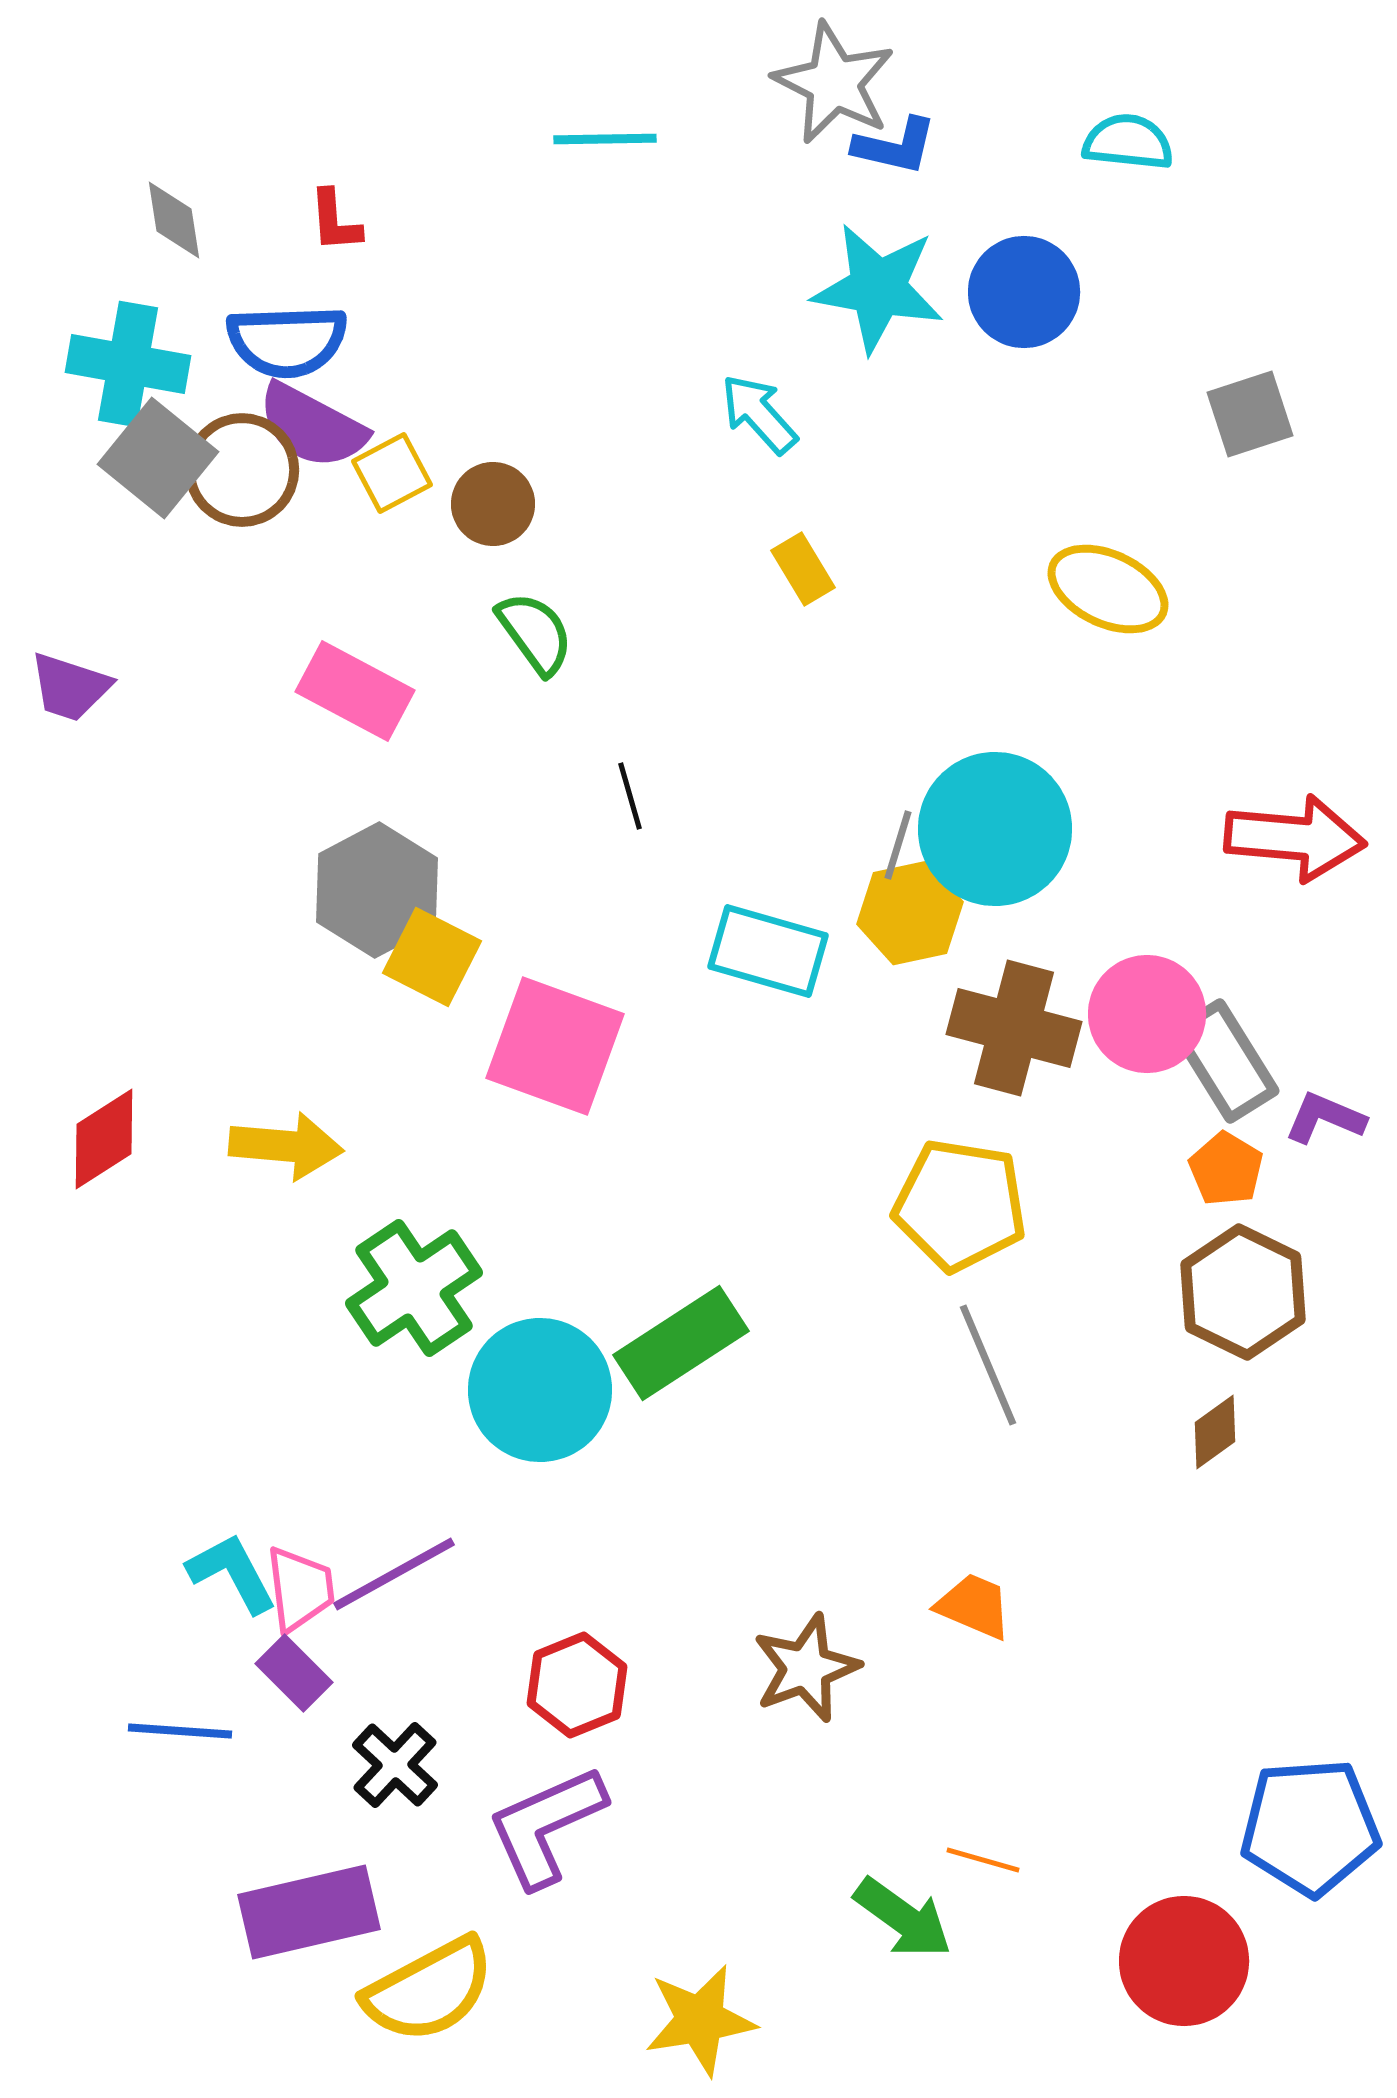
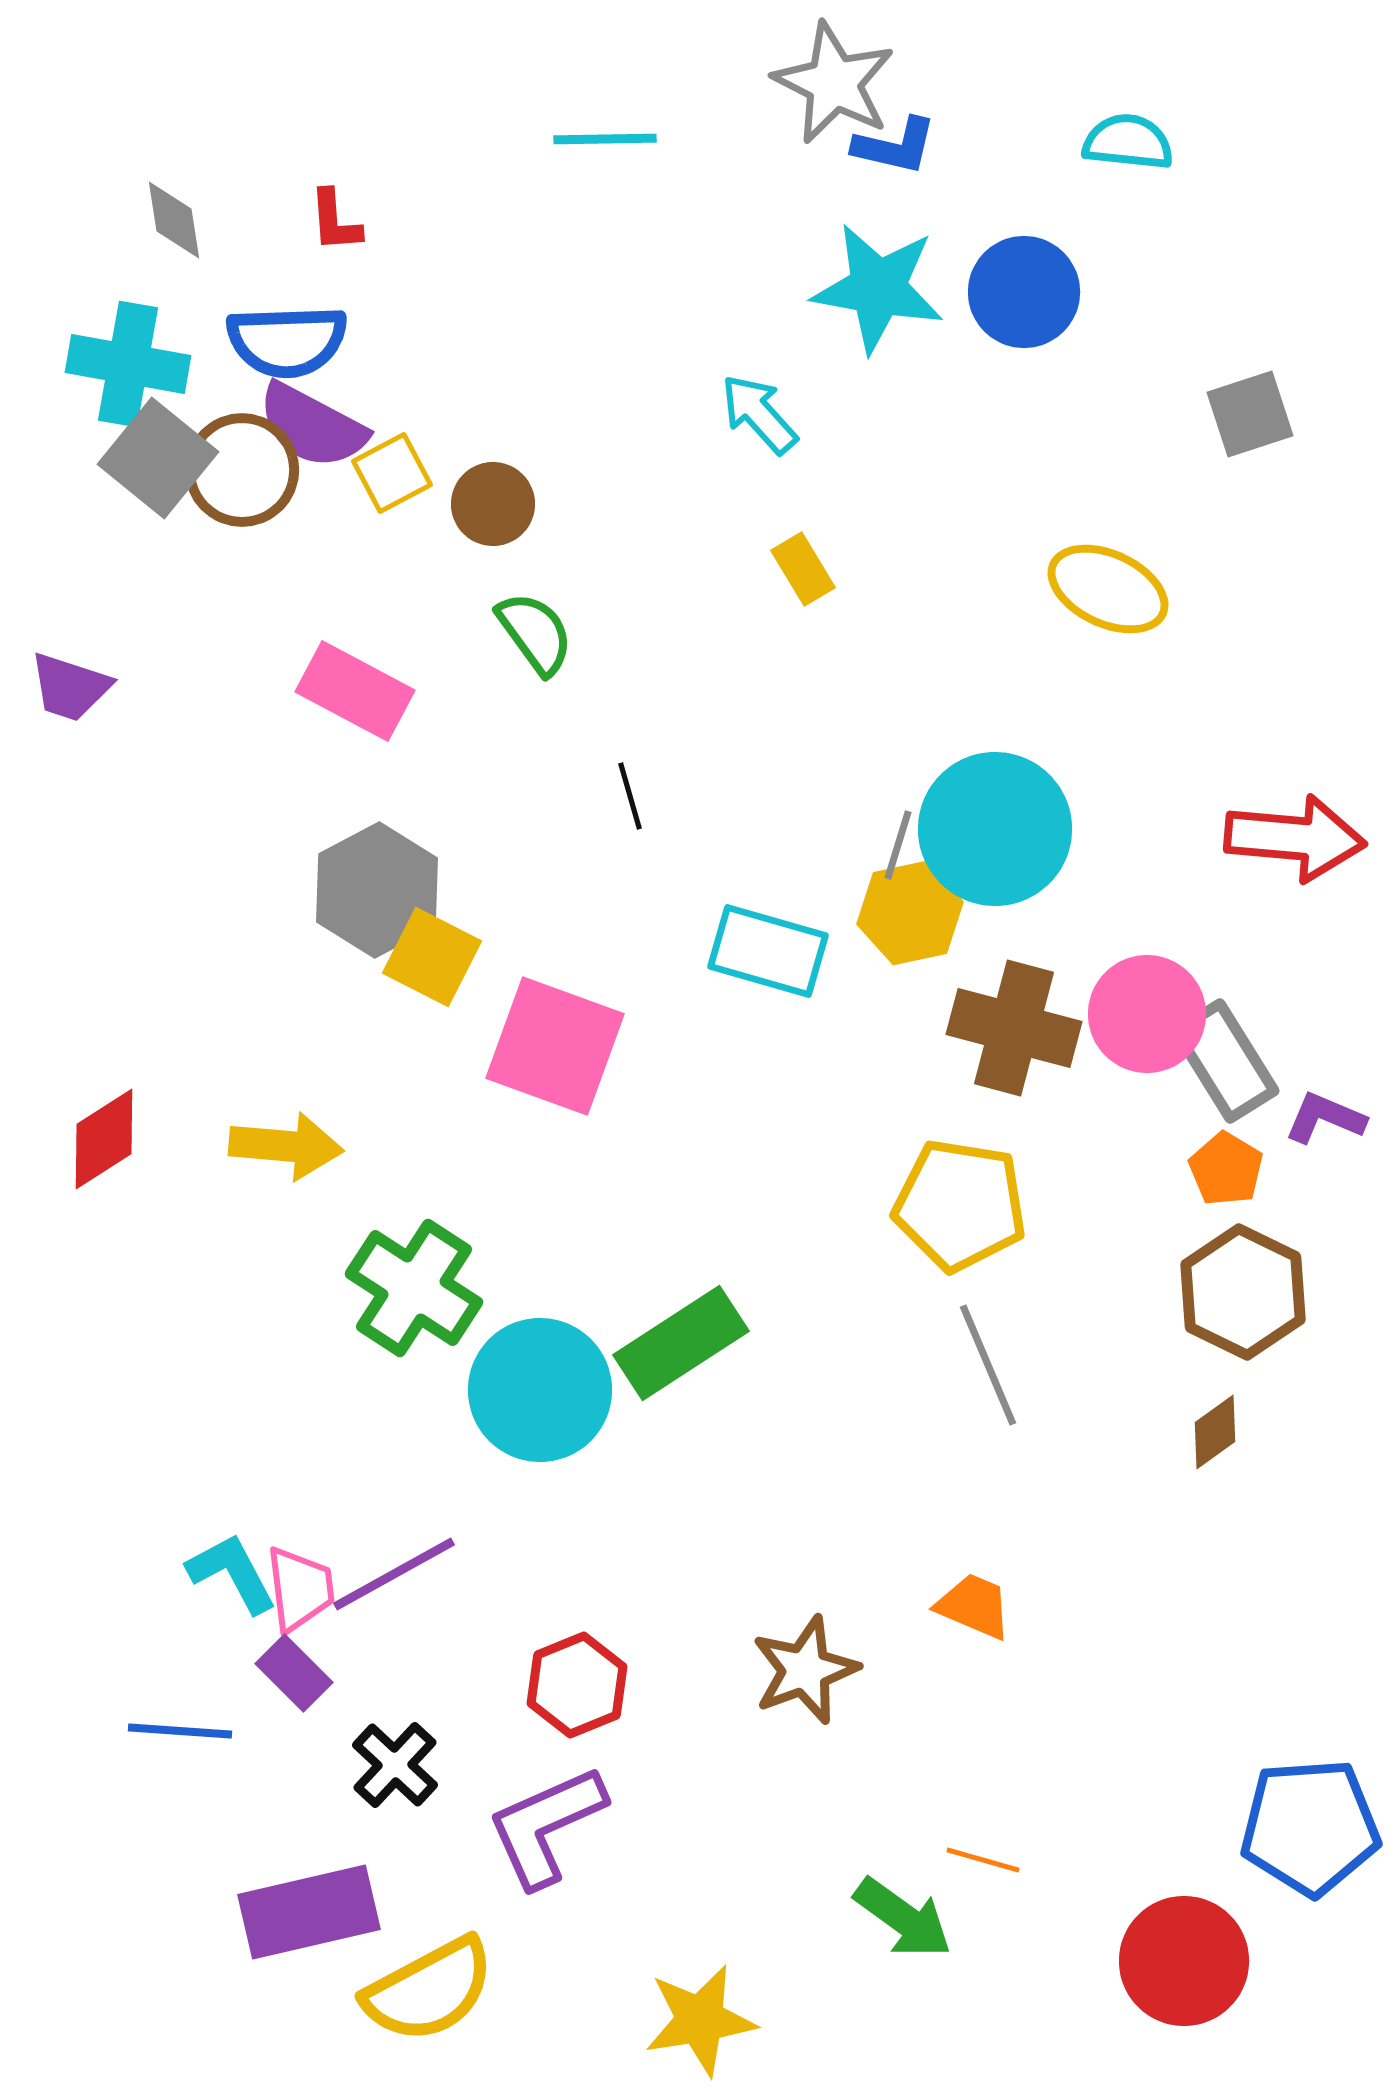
green cross at (414, 1288): rotated 23 degrees counterclockwise
brown star at (806, 1668): moved 1 px left, 2 px down
